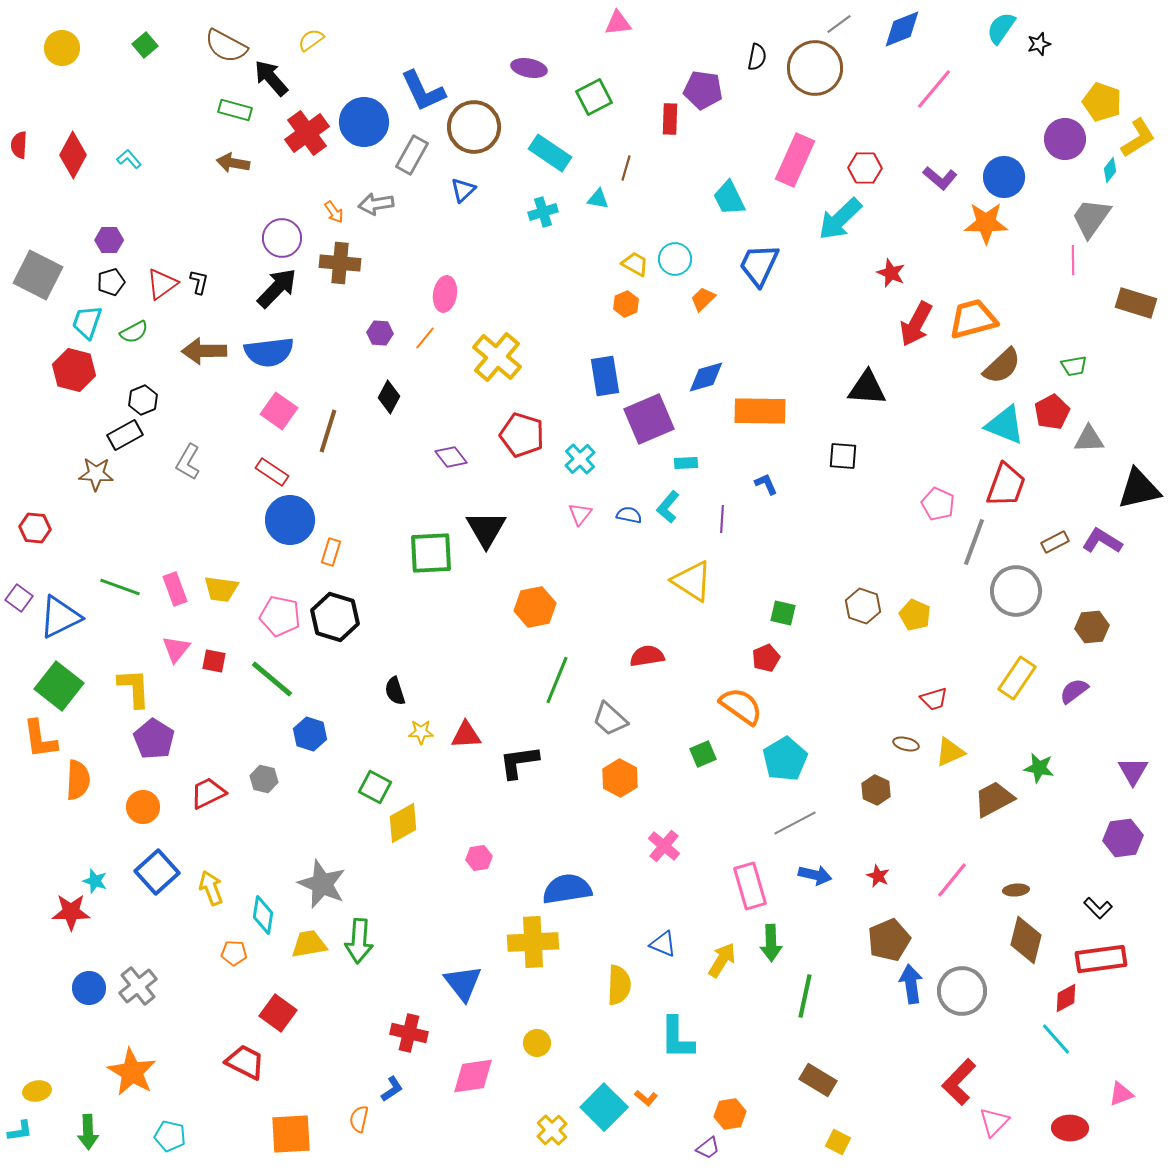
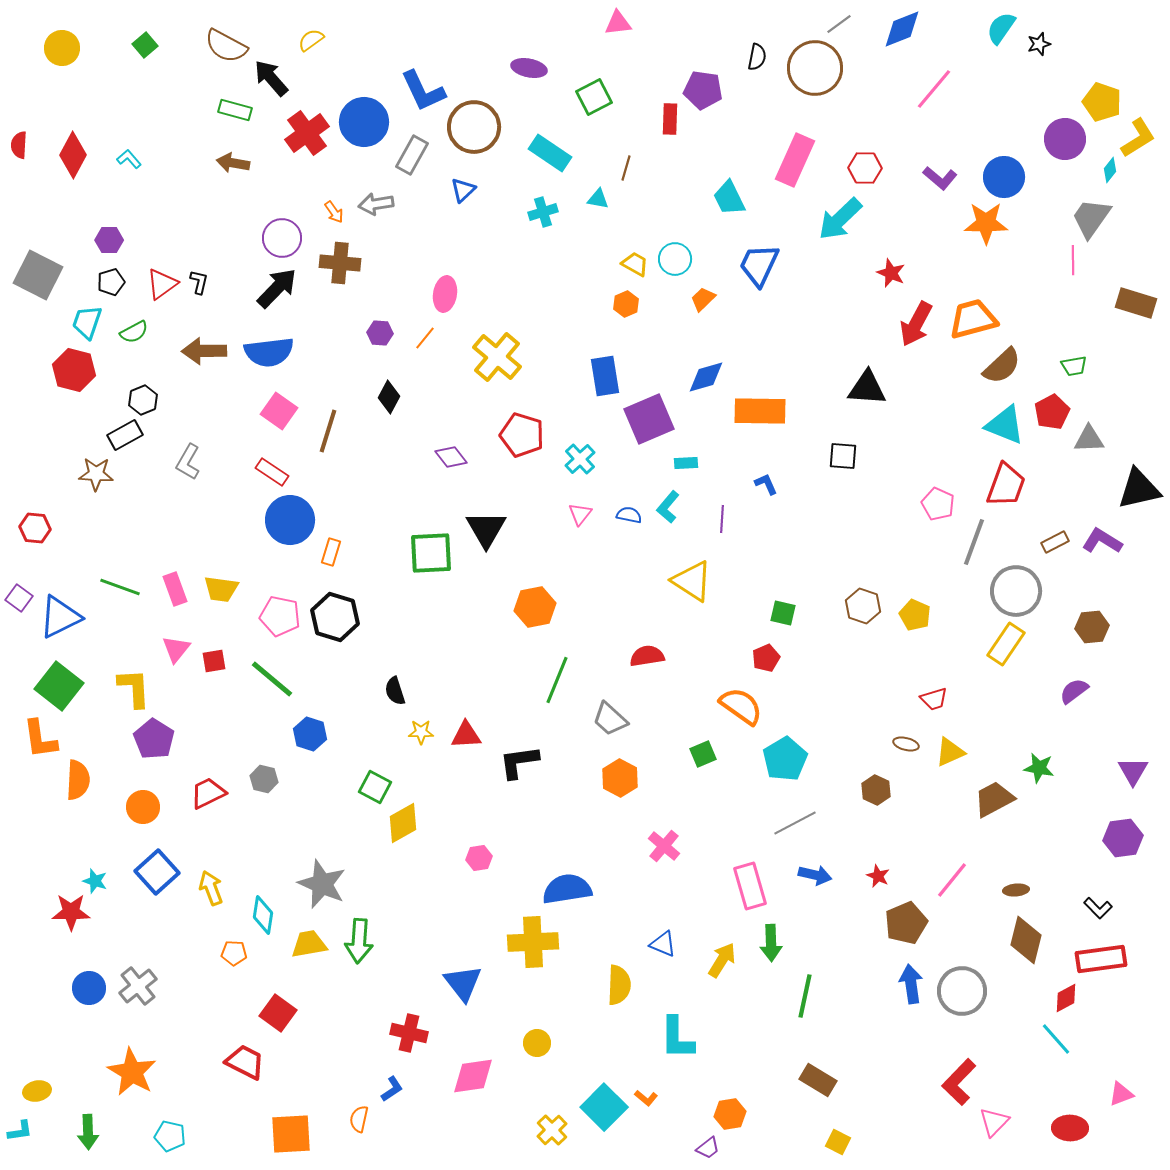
red square at (214, 661): rotated 20 degrees counterclockwise
yellow rectangle at (1017, 678): moved 11 px left, 34 px up
brown pentagon at (889, 940): moved 17 px right, 17 px up
